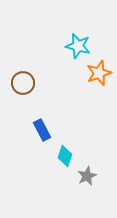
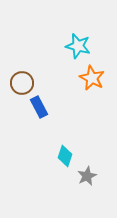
orange star: moved 7 px left, 5 px down; rotated 25 degrees counterclockwise
brown circle: moved 1 px left
blue rectangle: moved 3 px left, 23 px up
